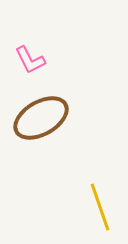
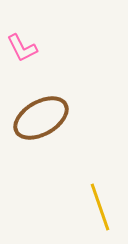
pink L-shape: moved 8 px left, 12 px up
